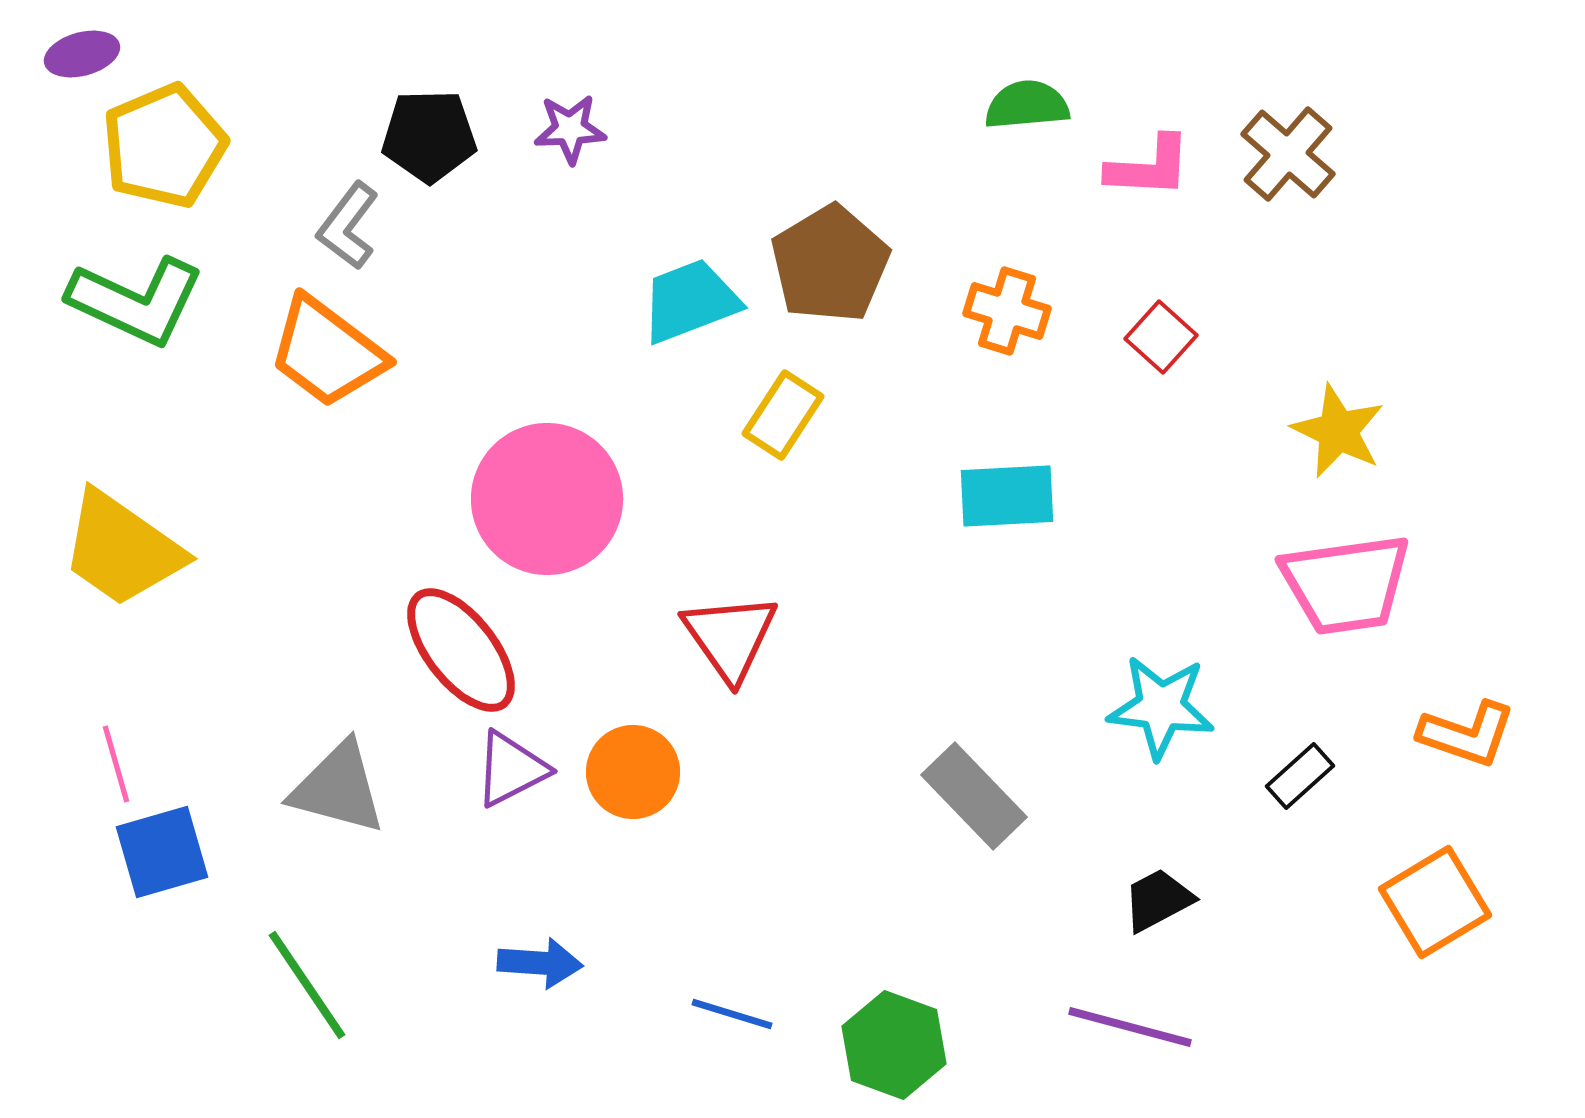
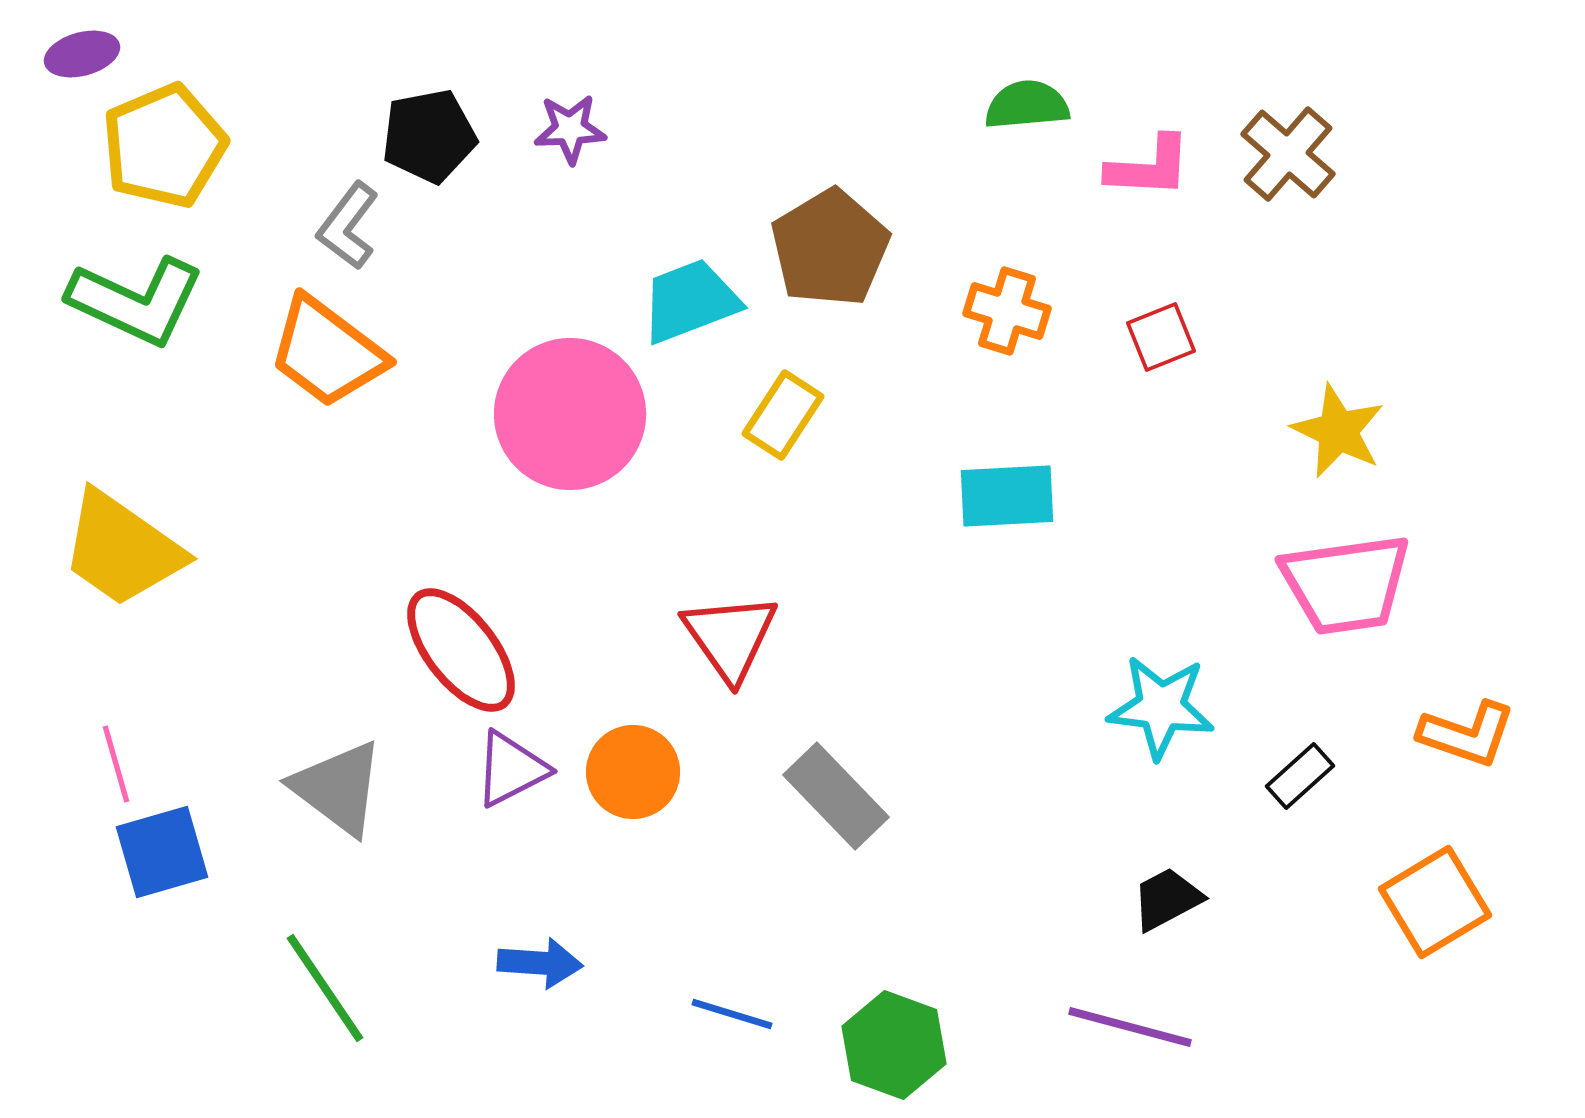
black pentagon: rotated 10 degrees counterclockwise
brown pentagon: moved 16 px up
red square: rotated 26 degrees clockwise
pink circle: moved 23 px right, 85 px up
gray triangle: rotated 22 degrees clockwise
gray rectangle: moved 138 px left
black trapezoid: moved 9 px right, 1 px up
green line: moved 18 px right, 3 px down
